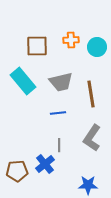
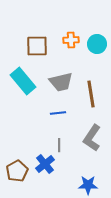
cyan circle: moved 3 px up
brown pentagon: rotated 25 degrees counterclockwise
